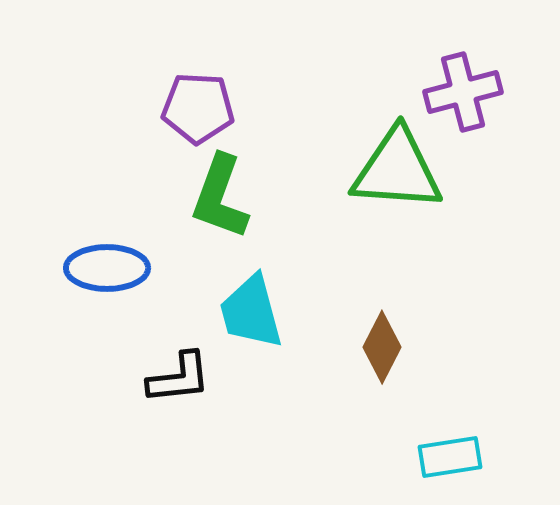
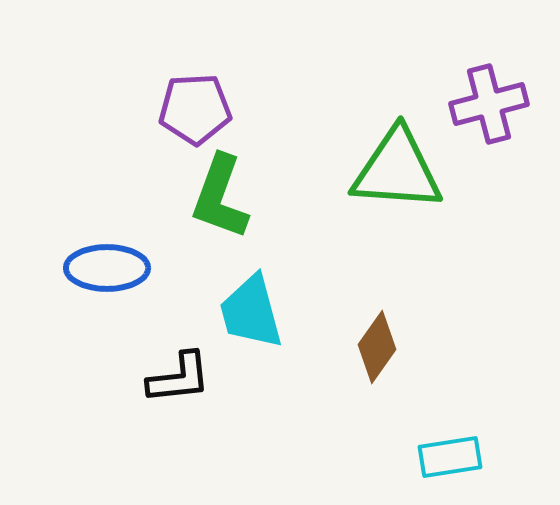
purple cross: moved 26 px right, 12 px down
purple pentagon: moved 3 px left, 1 px down; rotated 6 degrees counterclockwise
brown diamond: moved 5 px left; rotated 8 degrees clockwise
